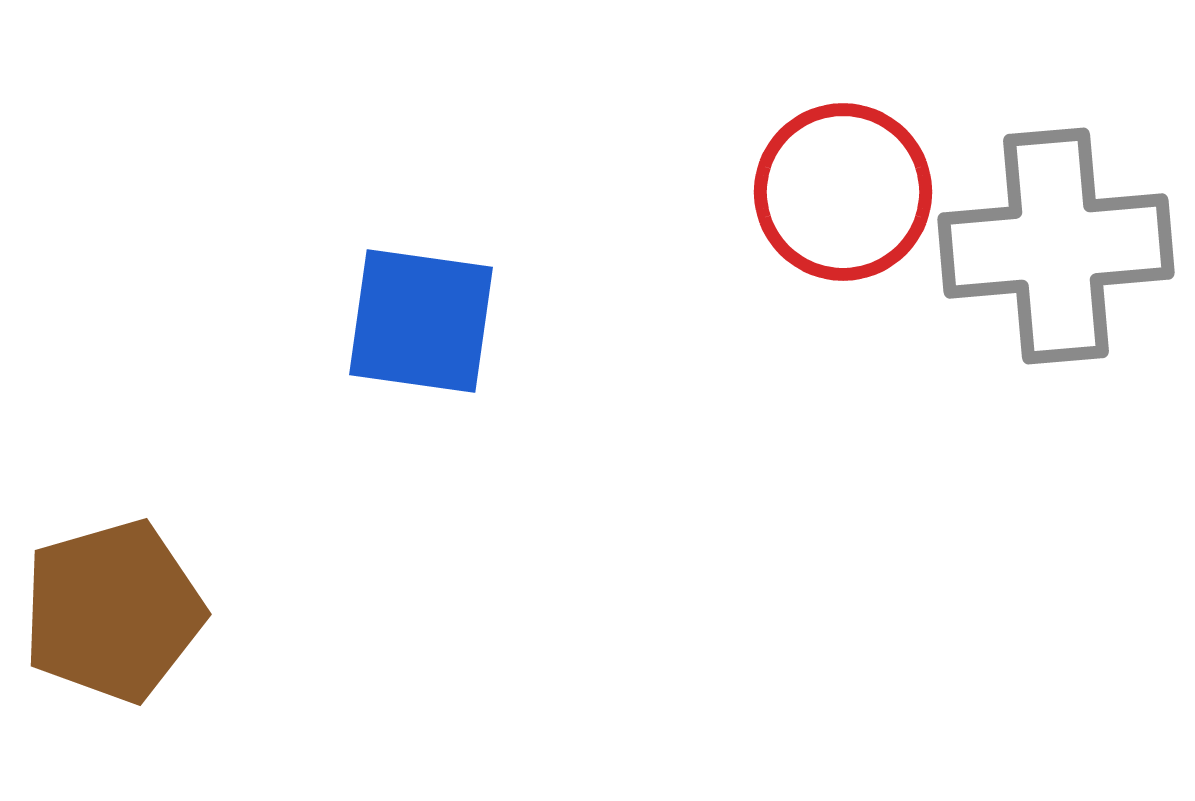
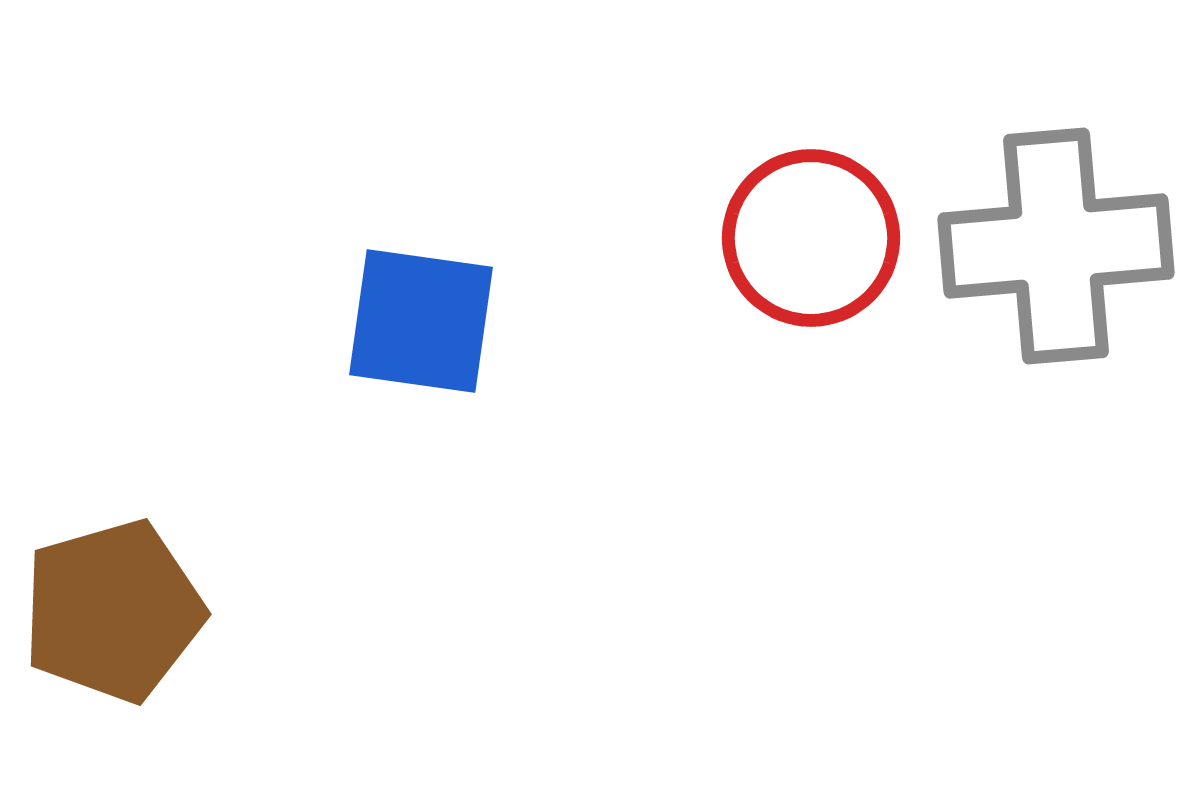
red circle: moved 32 px left, 46 px down
